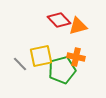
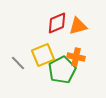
red diamond: moved 2 px left, 3 px down; rotated 70 degrees counterclockwise
yellow square: moved 2 px right, 1 px up; rotated 10 degrees counterclockwise
gray line: moved 2 px left, 1 px up
green pentagon: rotated 12 degrees counterclockwise
